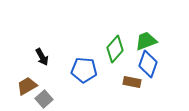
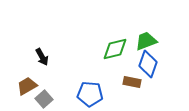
green diamond: rotated 36 degrees clockwise
blue pentagon: moved 6 px right, 24 px down
